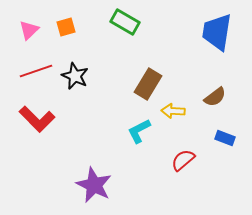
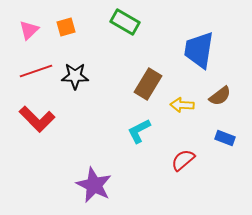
blue trapezoid: moved 18 px left, 18 px down
black star: rotated 24 degrees counterclockwise
brown semicircle: moved 5 px right, 1 px up
yellow arrow: moved 9 px right, 6 px up
